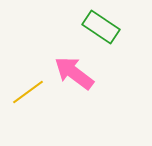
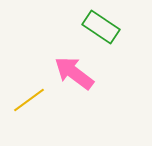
yellow line: moved 1 px right, 8 px down
